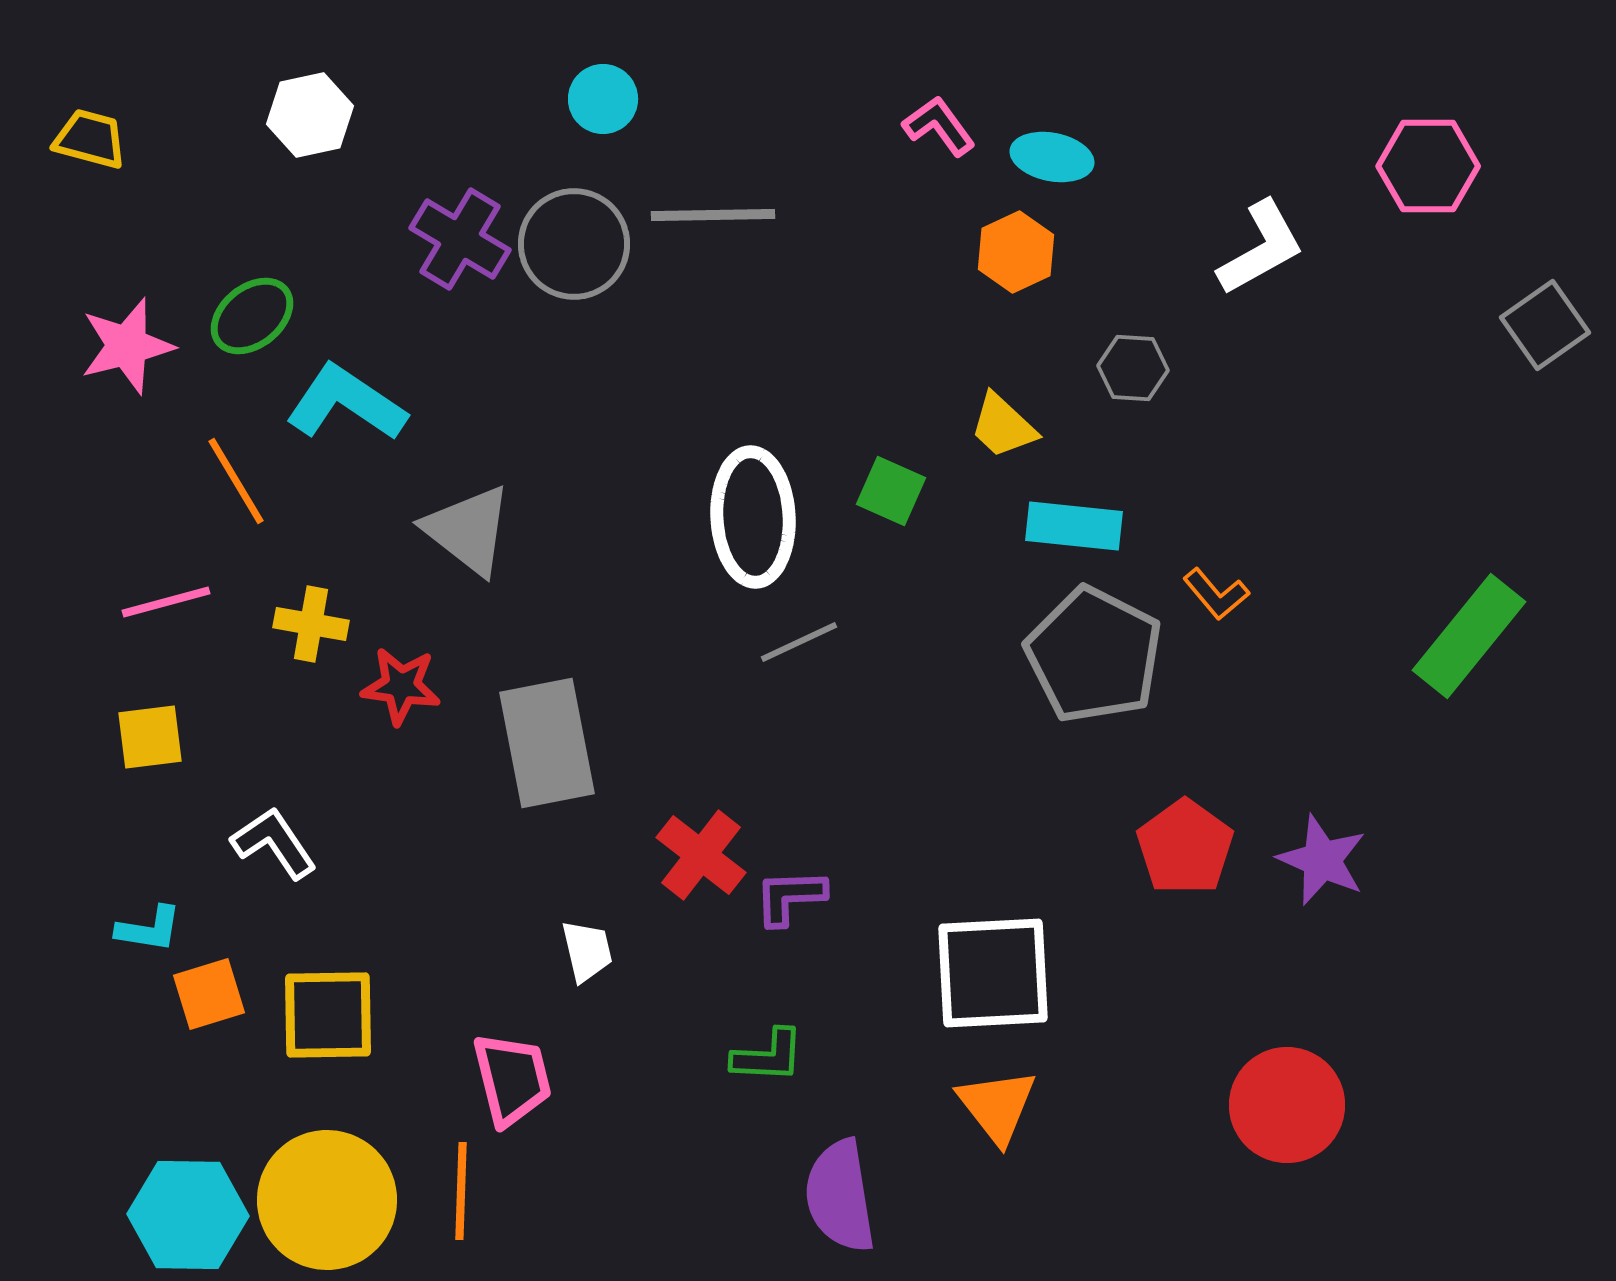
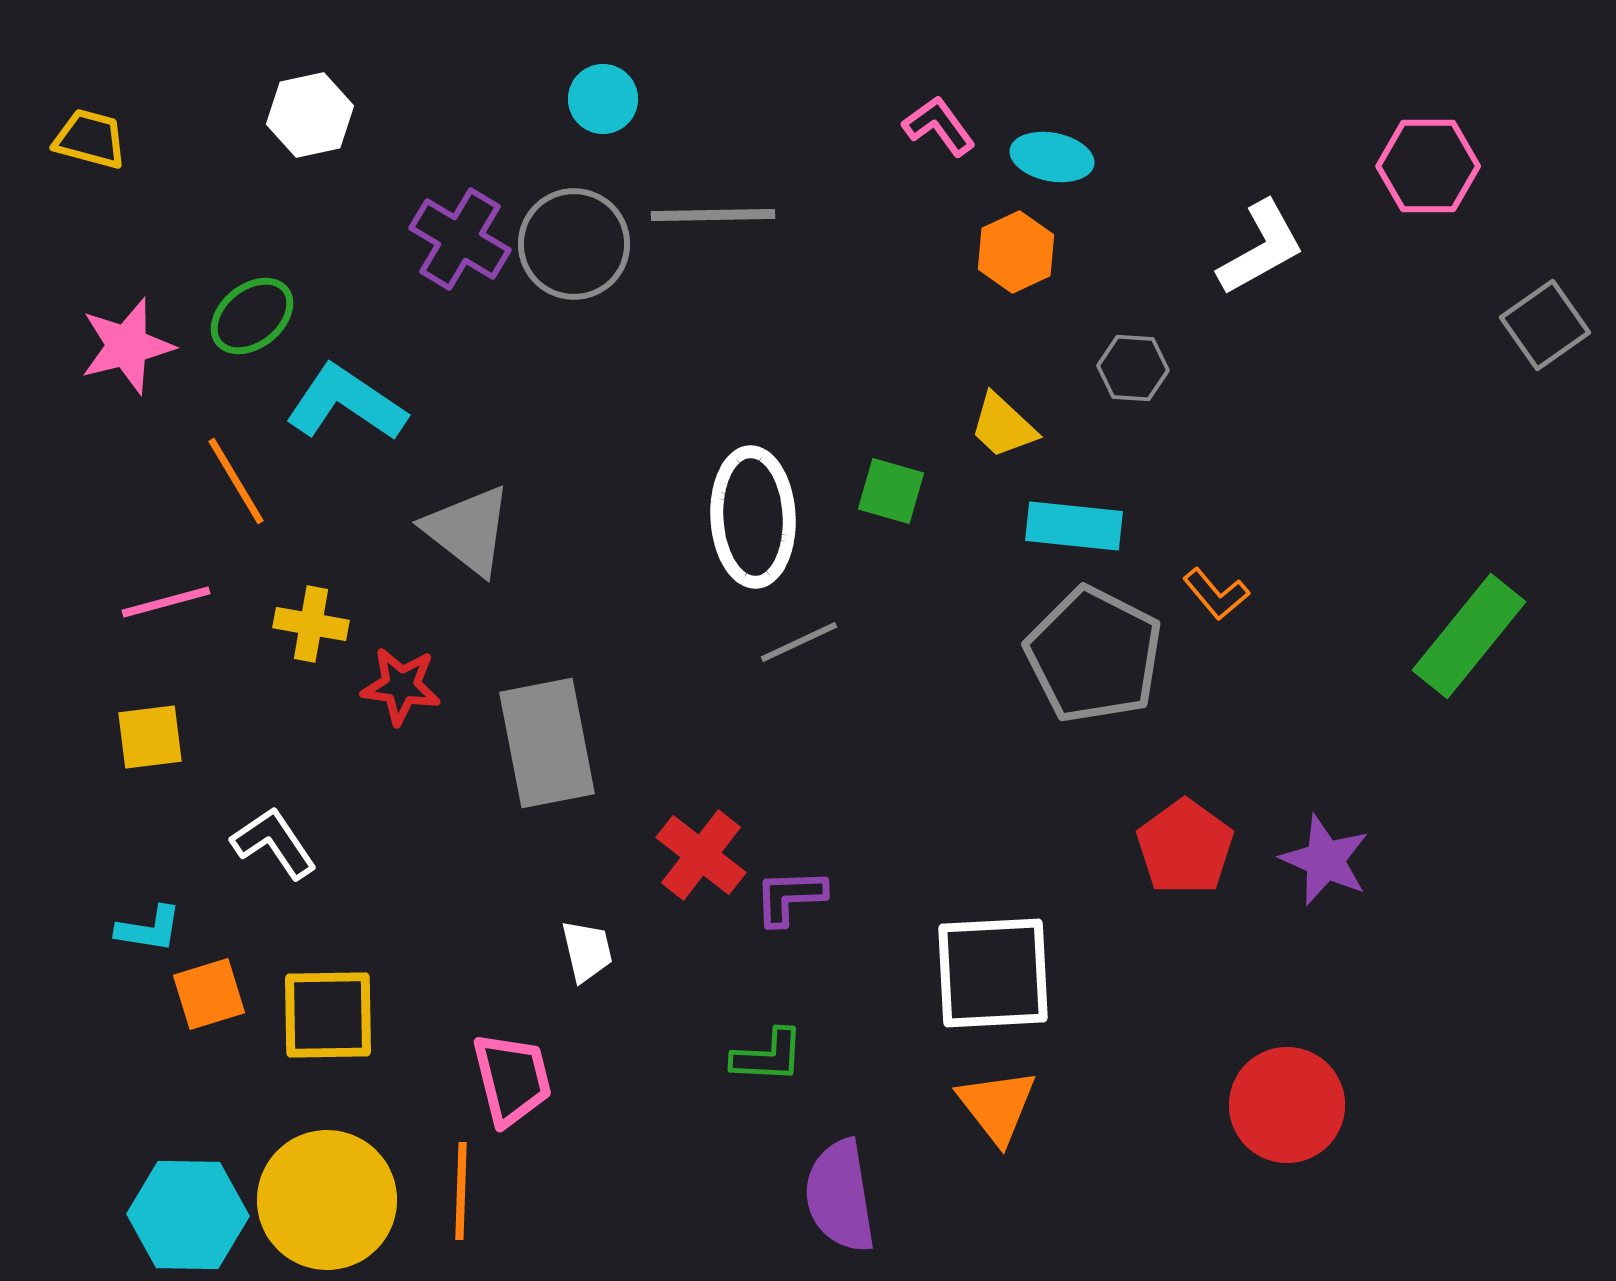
green square at (891, 491): rotated 8 degrees counterclockwise
purple star at (1322, 860): moved 3 px right
